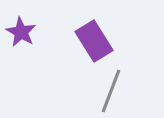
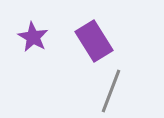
purple star: moved 12 px right, 5 px down
